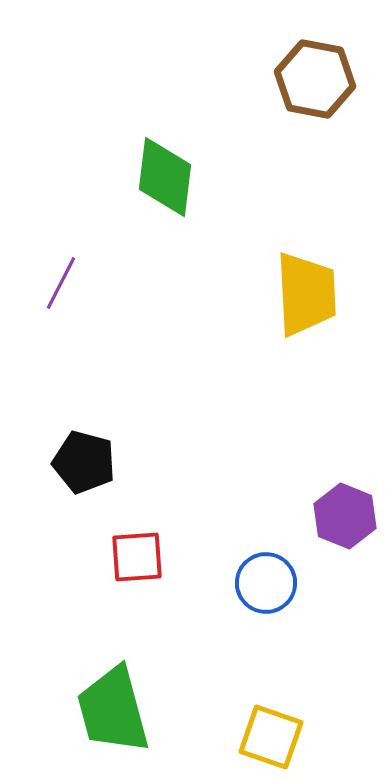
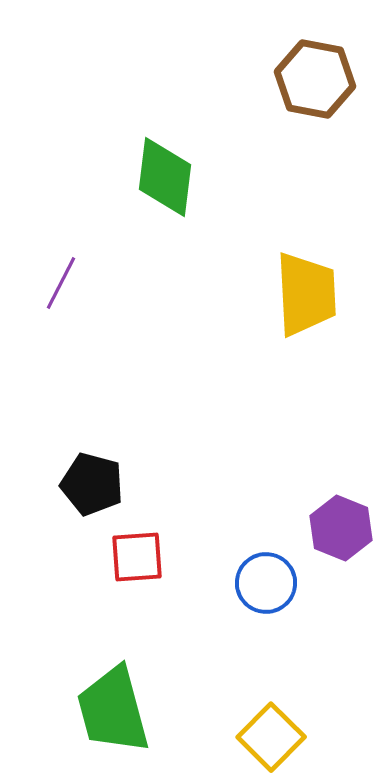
black pentagon: moved 8 px right, 22 px down
purple hexagon: moved 4 px left, 12 px down
yellow square: rotated 26 degrees clockwise
